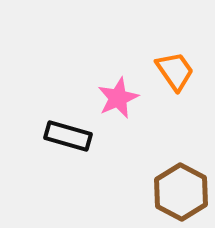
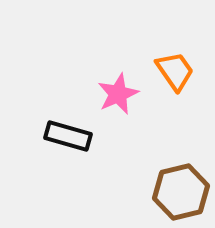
pink star: moved 4 px up
brown hexagon: rotated 18 degrees clockwise
